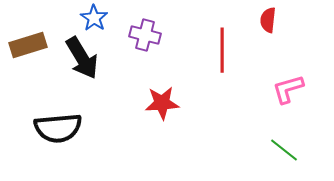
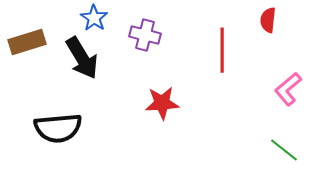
brown rectangle: moved 1 px left, 3 px up
pink L-shape: rotated 24 degrees counterclockwise
